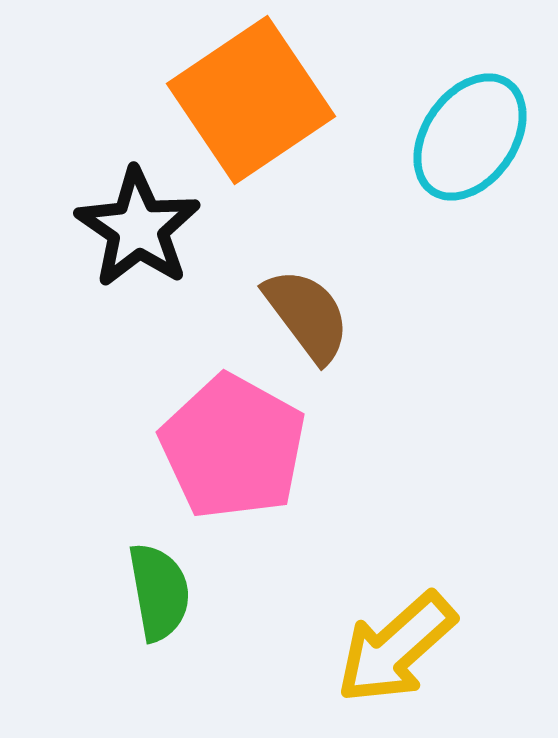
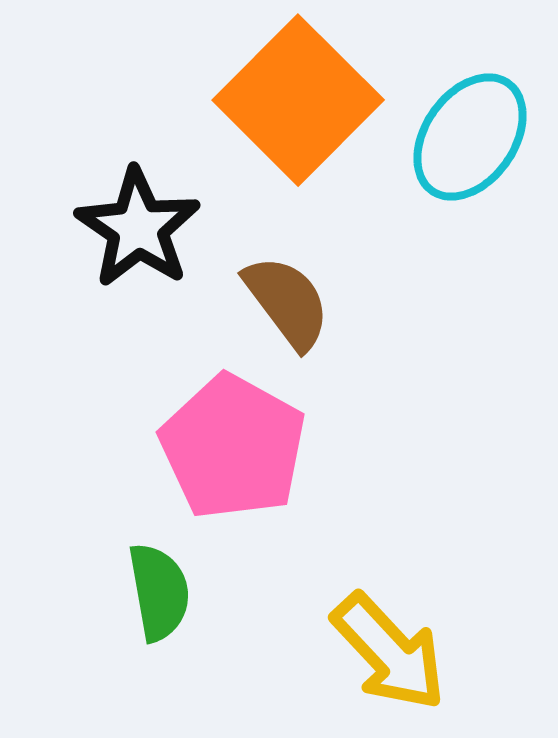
orange square: moved 47 px right; rotated 11 degrees counterclockwise
brown semicircle: moved 20 px left, 13 px up
yellow arrow: moved 7 px left, 4 px down; rotated 91 degrees counterclockwise
